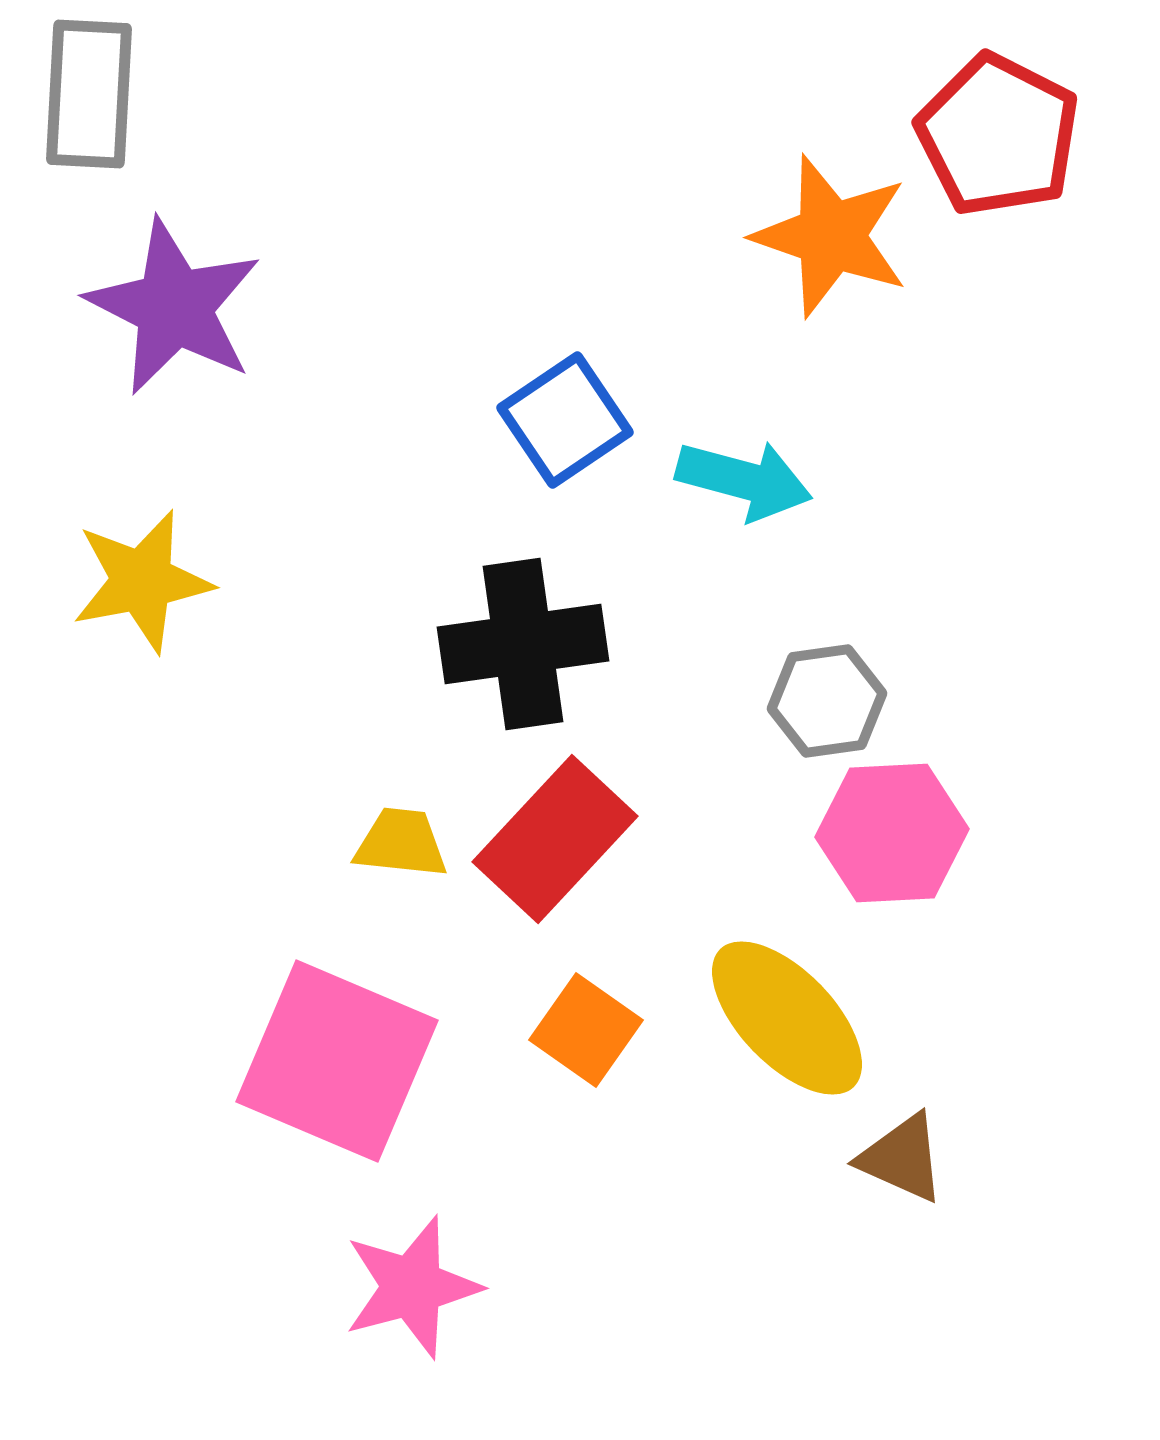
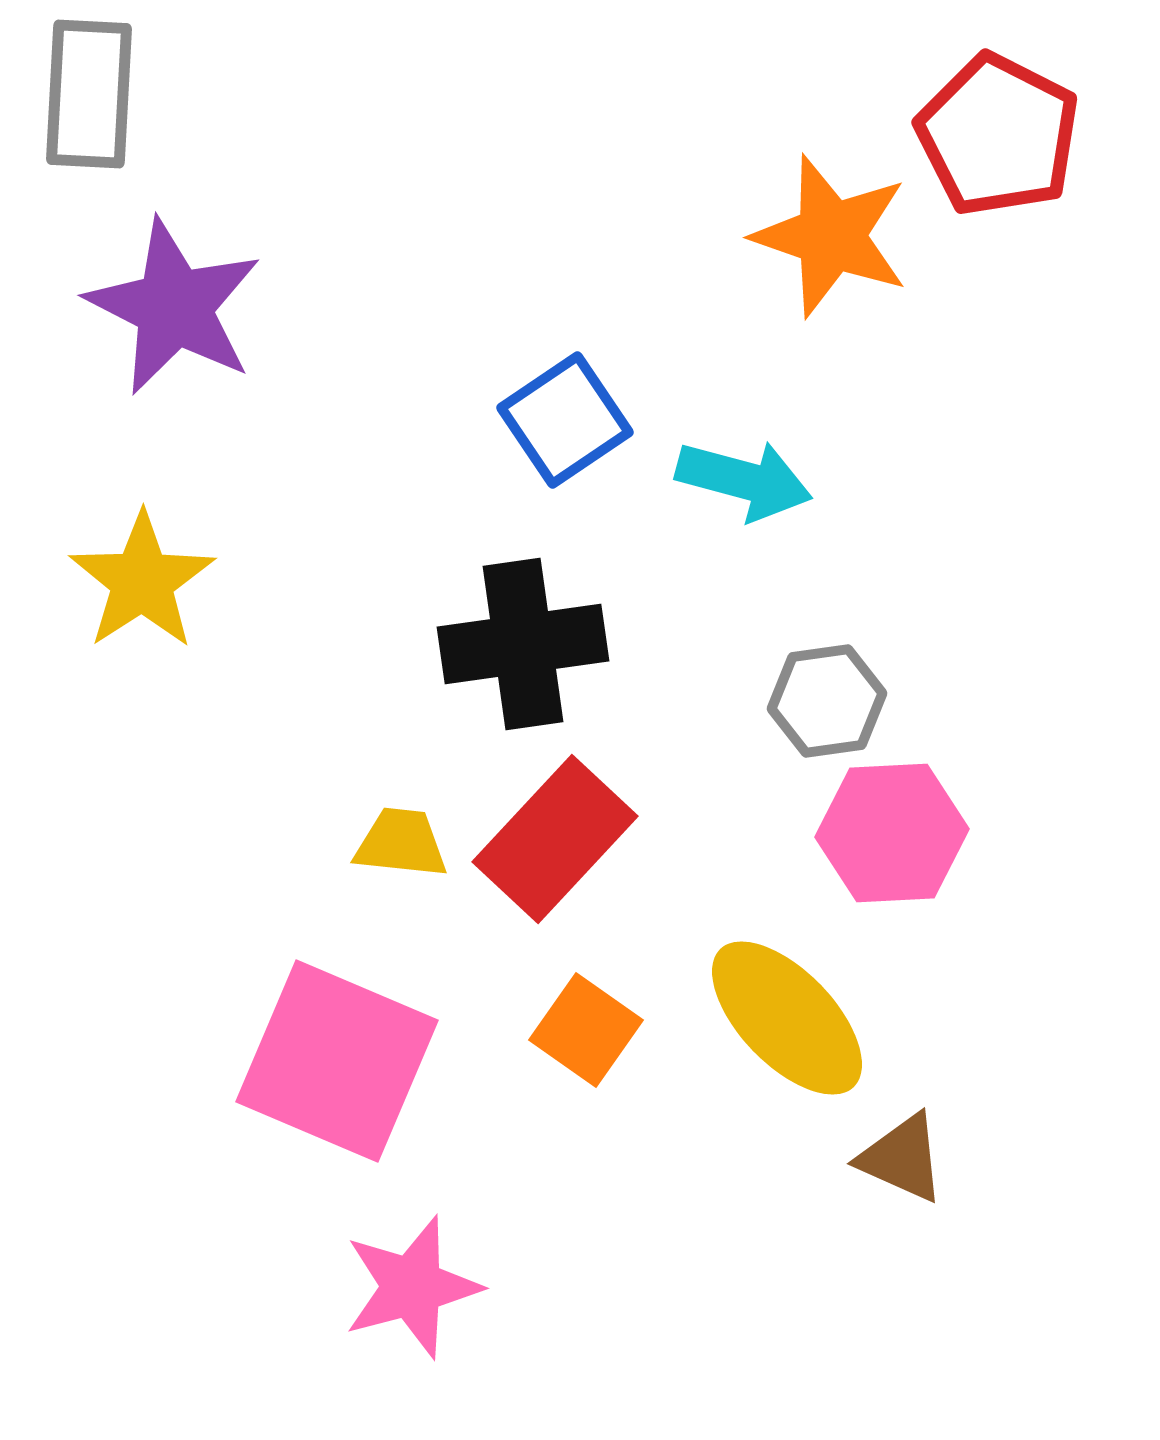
yellow star: rotated 22 degrees counterclockwise
